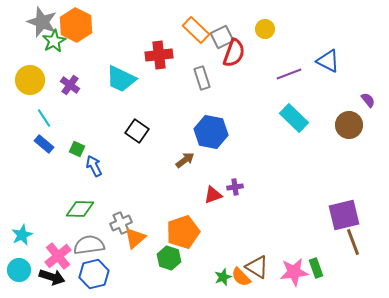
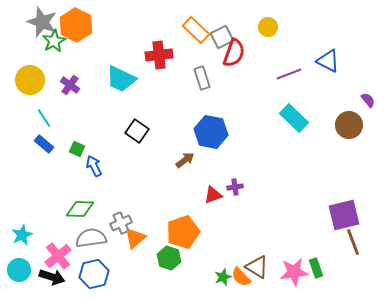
yellow circle at (265, 29): moved 3 px right, 2 px up
gray semicircle at (89, 245): moved 2 px right, 7 px up
